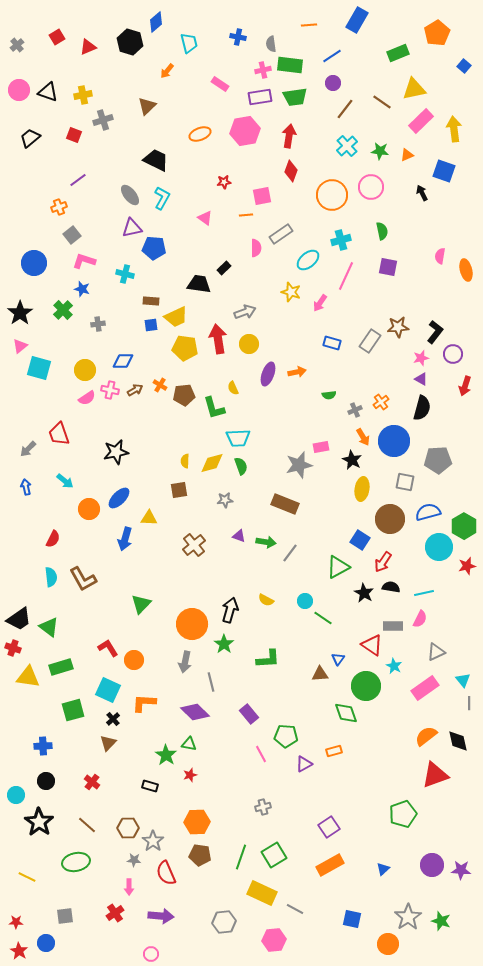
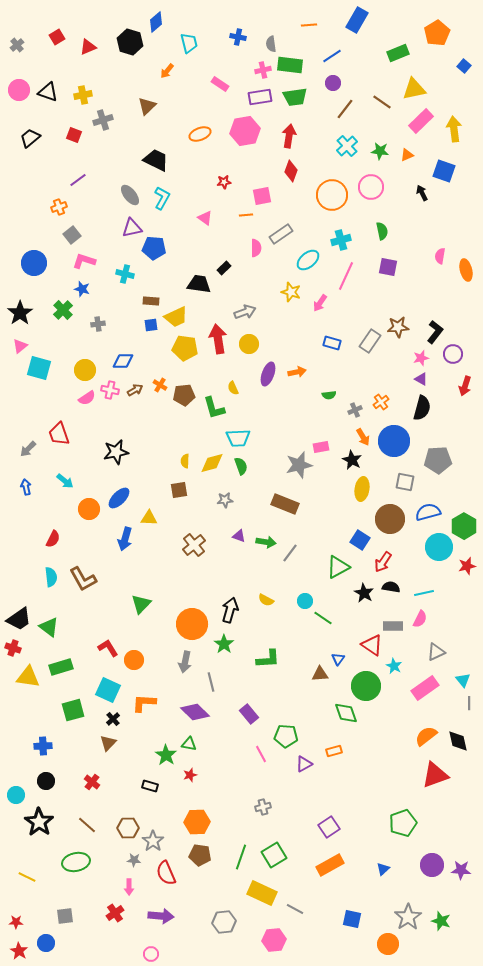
green pentagon at (403, 814): moved 9 px down
